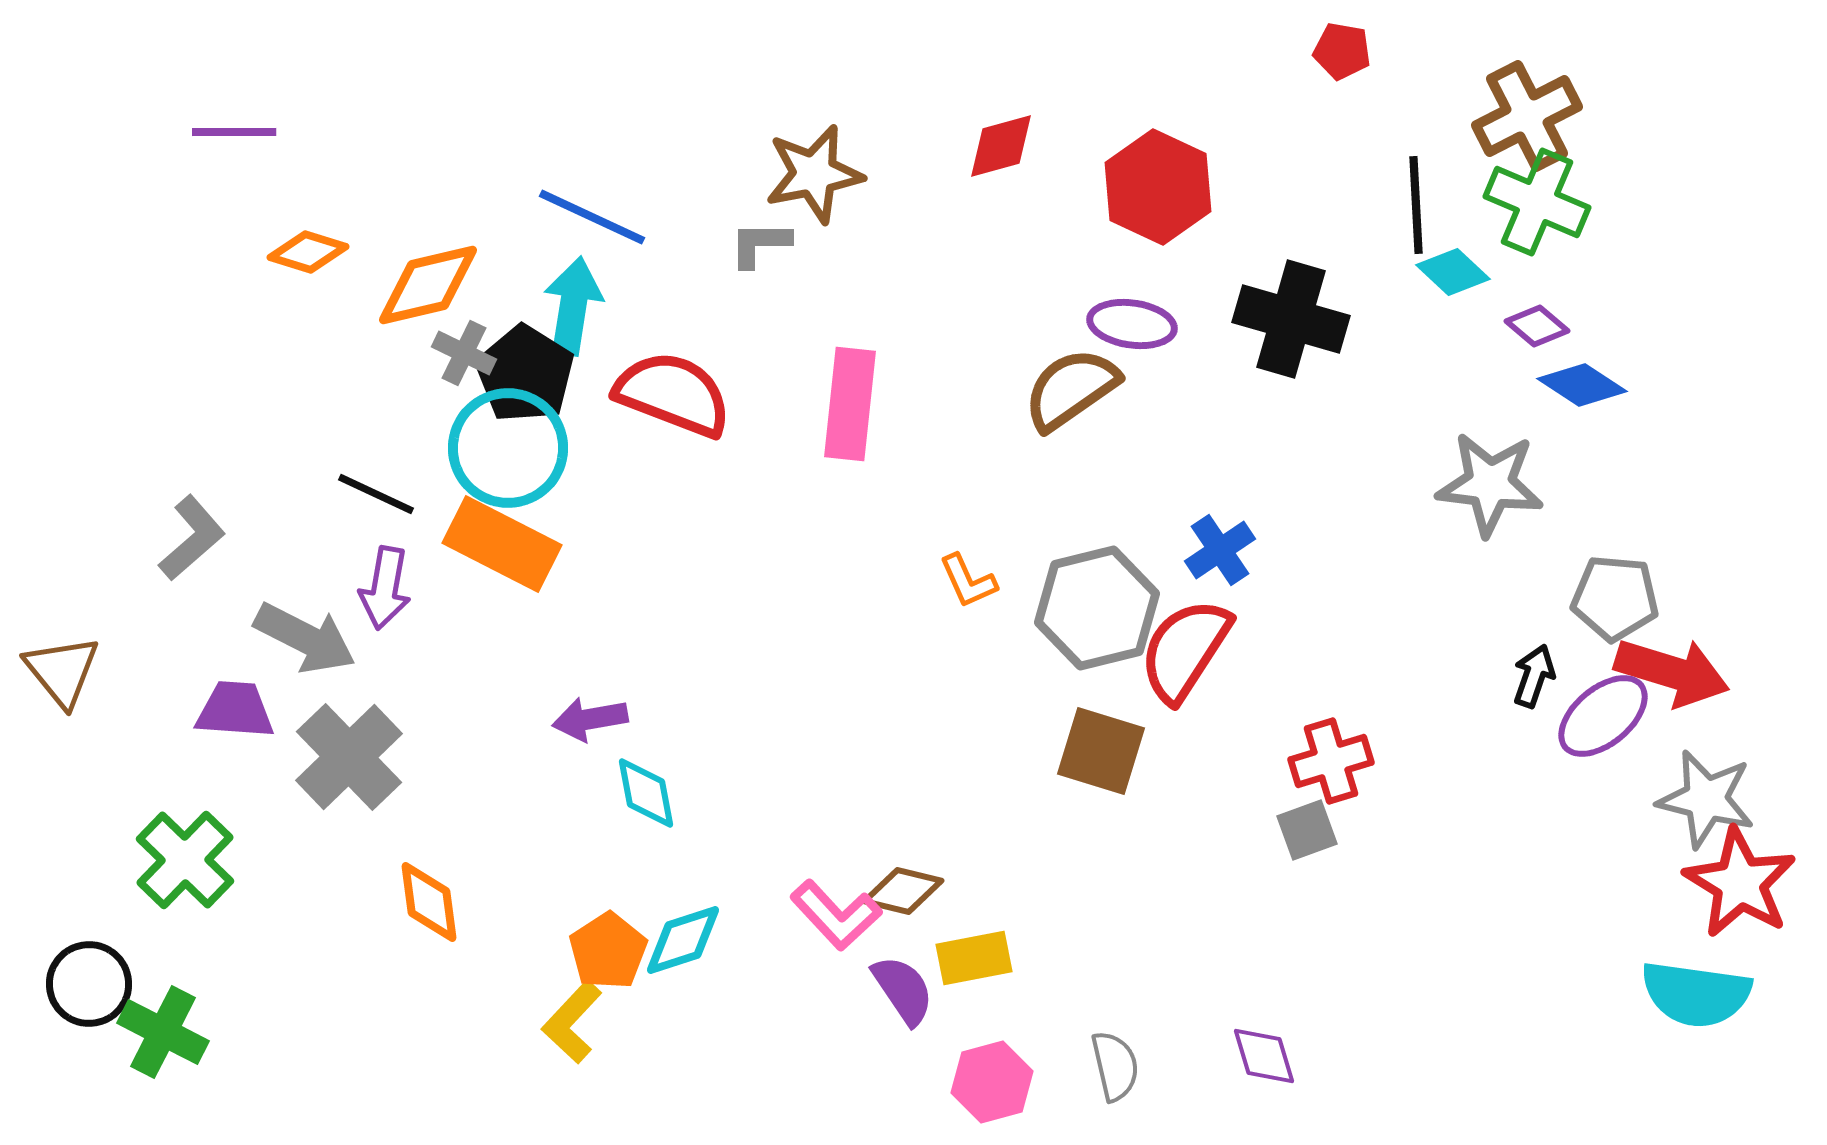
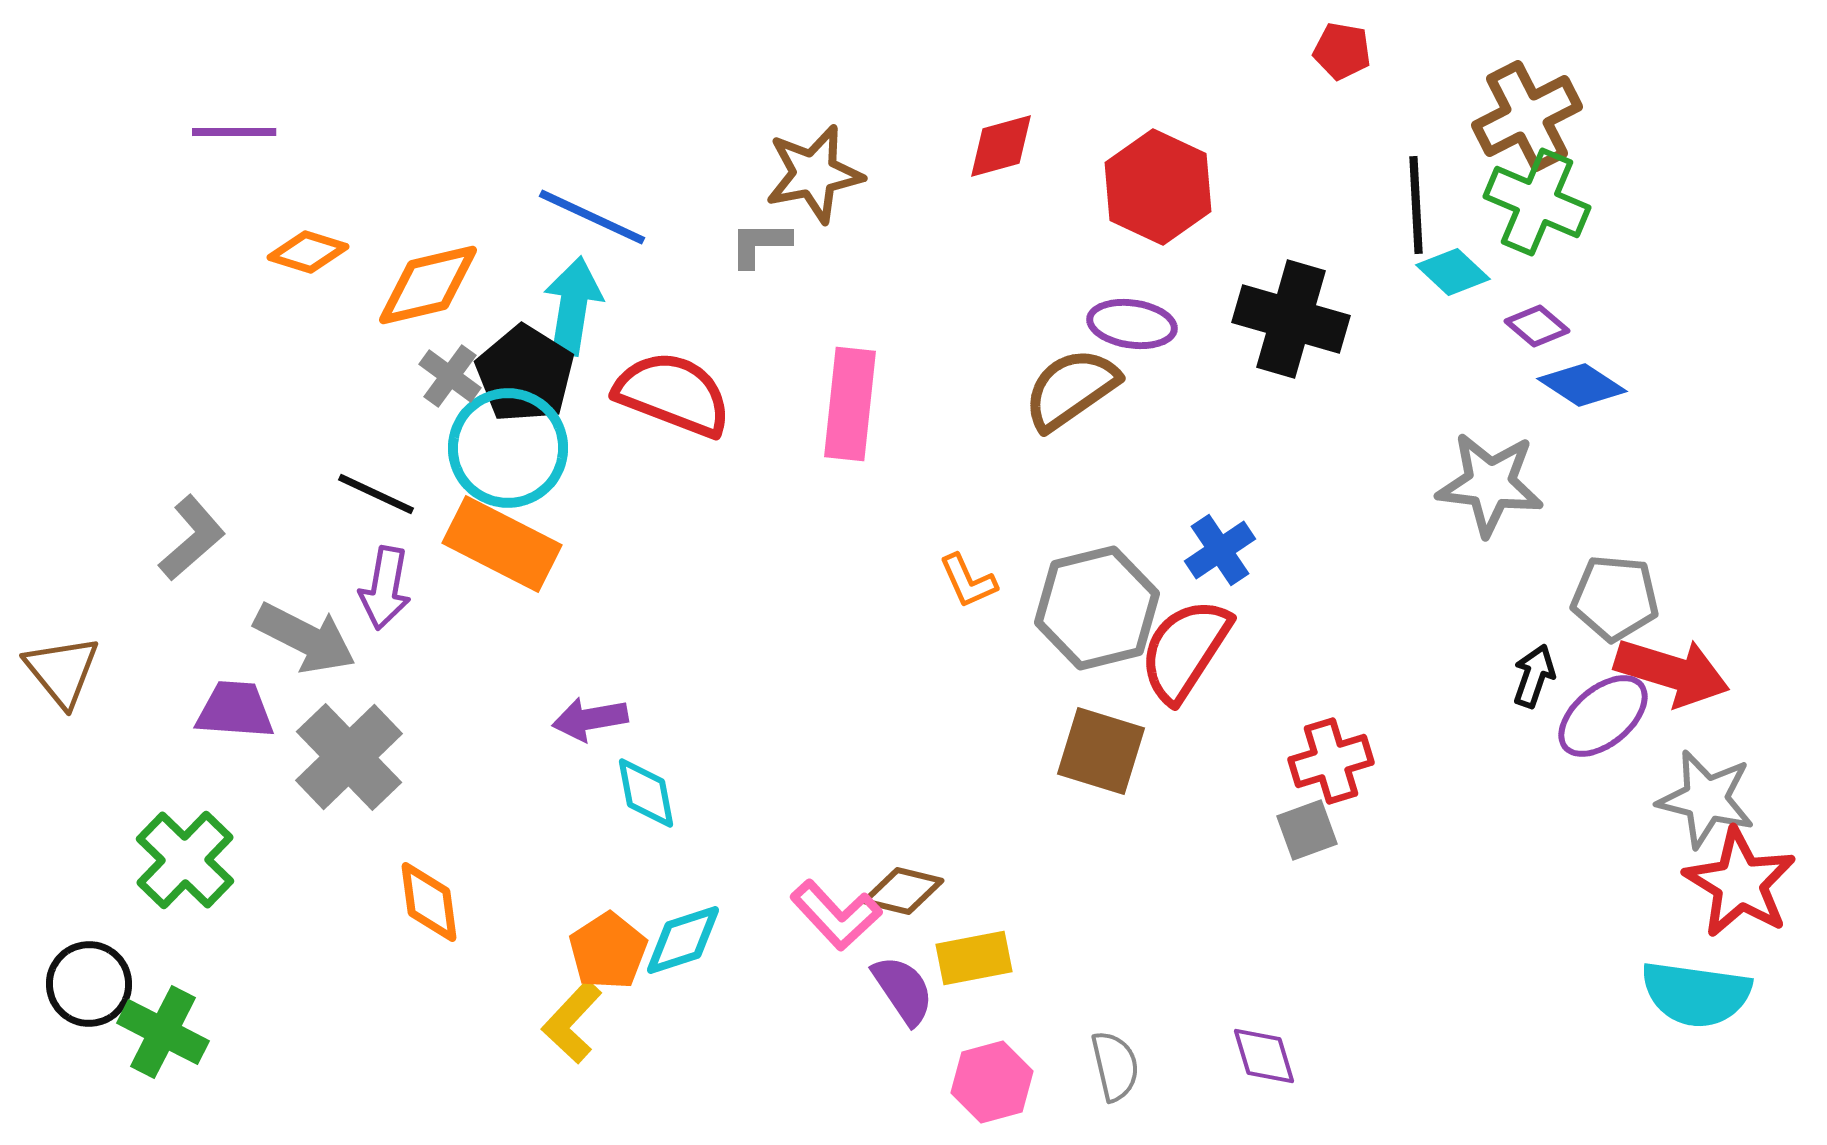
gray cross at (464, 353): moved 14 px left, 23 px down; rotated 10 degrees clockwise
